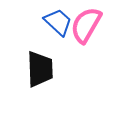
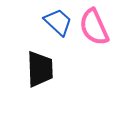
pink semicircle: moved 8 px right, 2 px down; rotated 54 degrees counterclockwise
